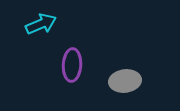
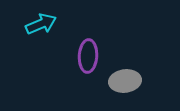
purple ellipse: moved 16 px right, 9 px up
